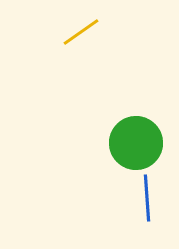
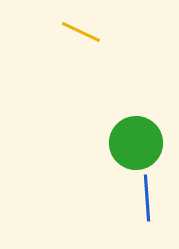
yellow line: rotated 60 degrees clockwise
